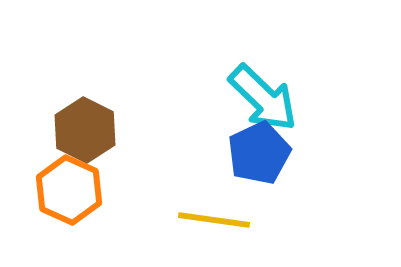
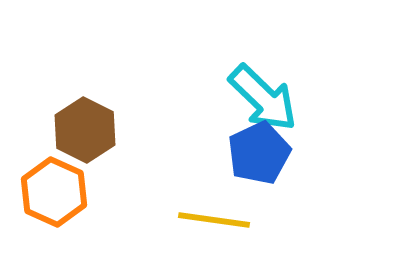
orange hexagon: moved 15 px left, 2 px down
